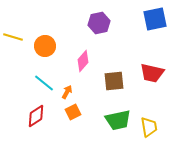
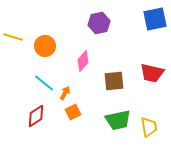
orange arrow: moved 2 px left, 1 px down
